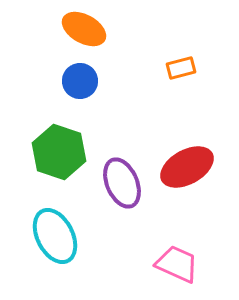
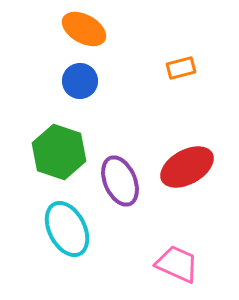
purple ellipse: moved 2 px left, 2 px up
cyan ellipse: moved 12 px right, 7 px up
